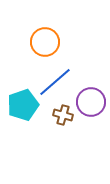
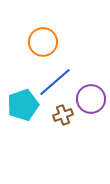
orange circle: moved 2 px left
purple circle: moved 3 px up
brown cross: rotated 36 degrees counterclockwise
